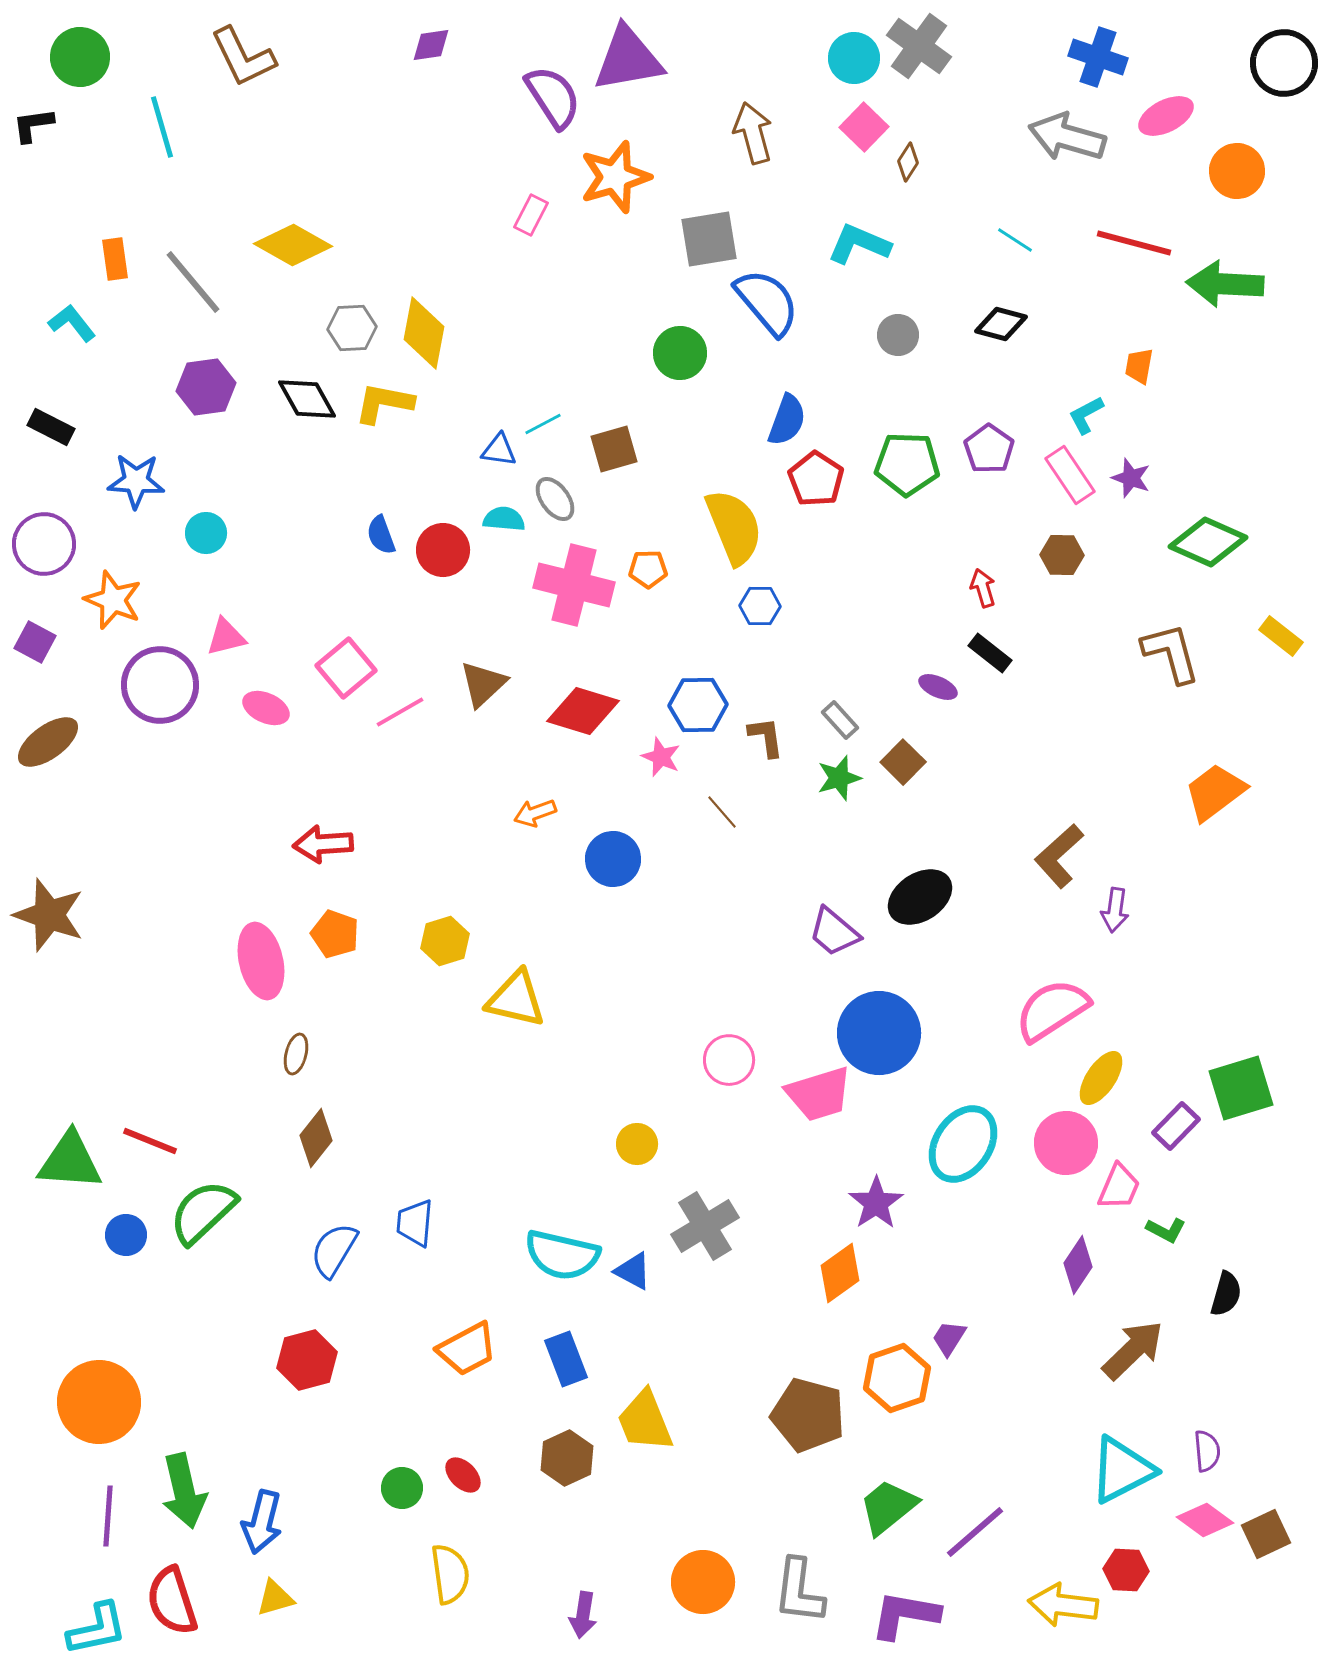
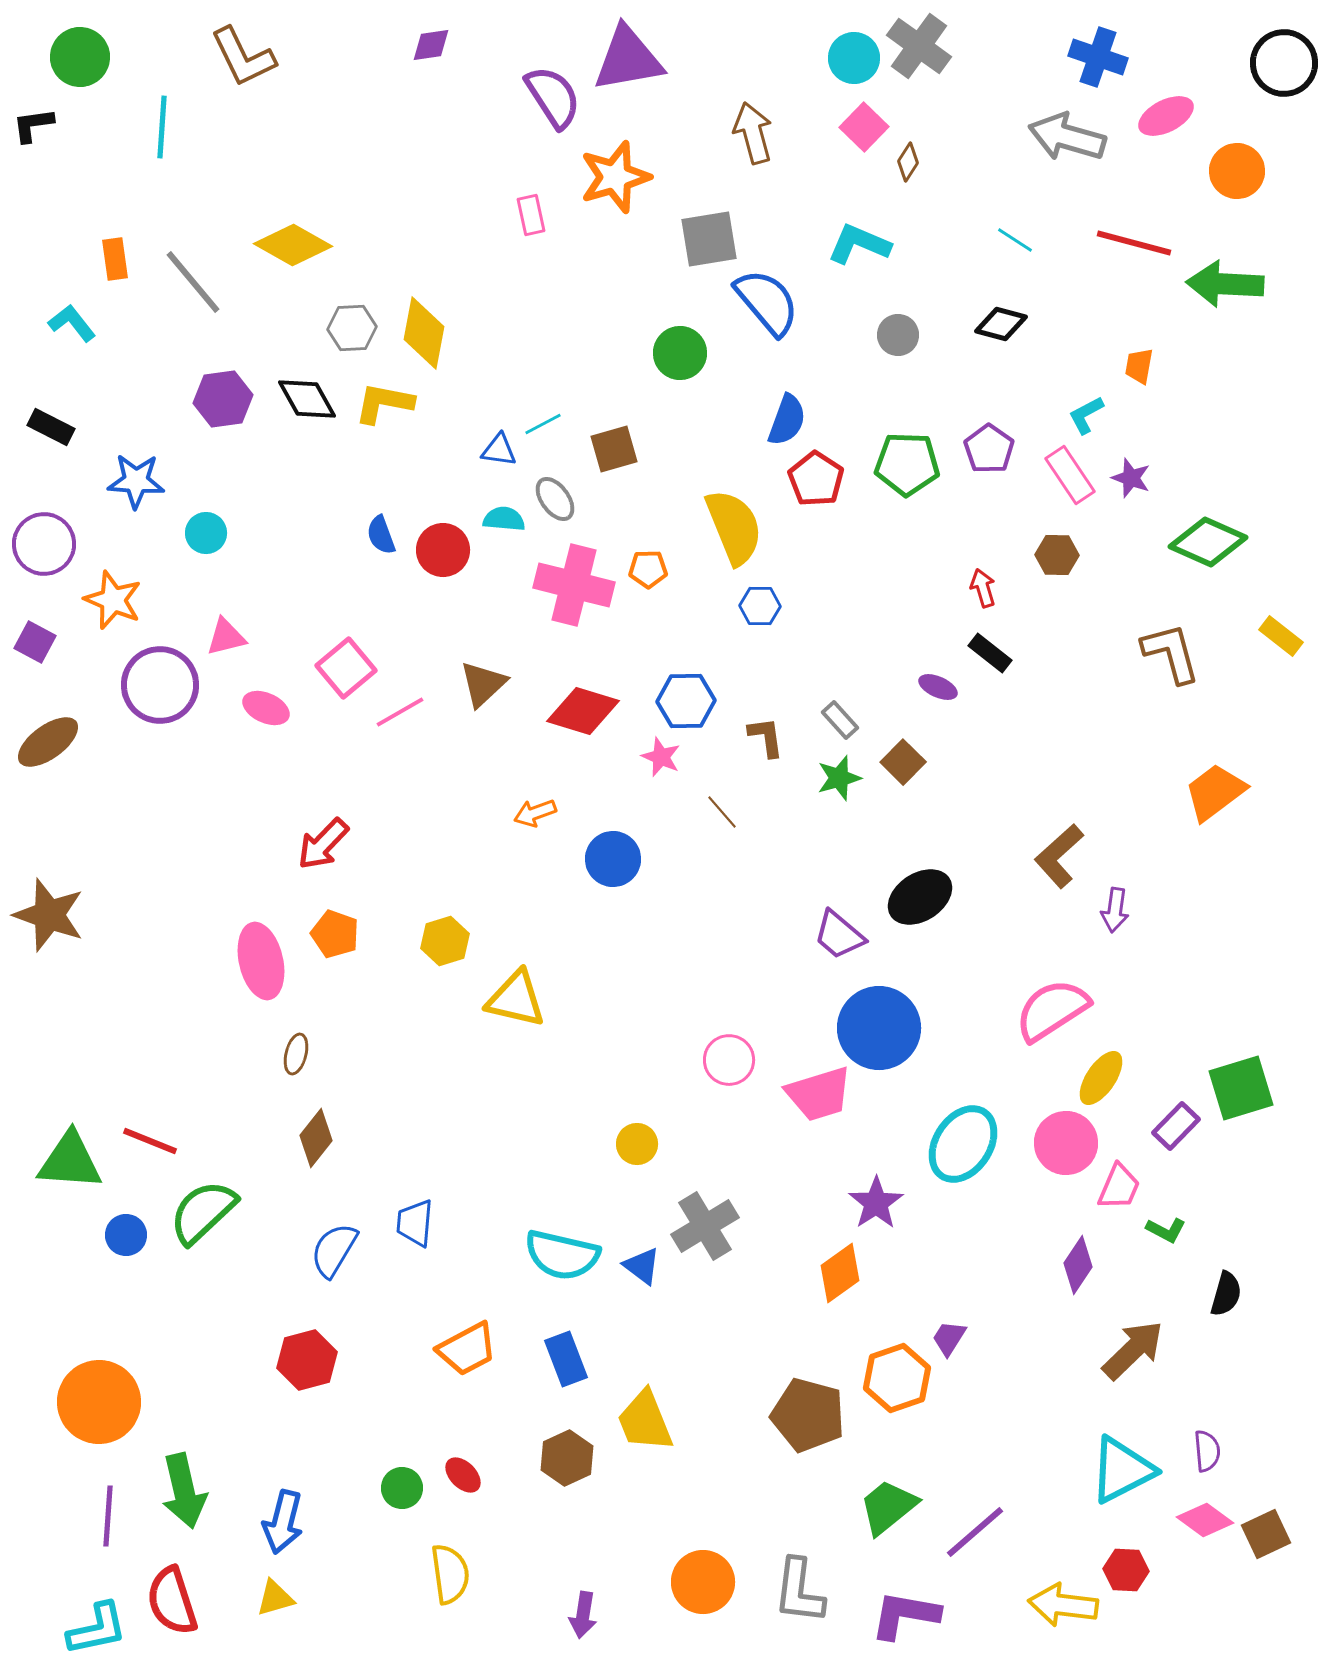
cyan line at (162, 127): rotated 20 degrees clockwise
pink rectangle at (531, 215): rotated 39 degrees counterclockwise
purple hexagon at (206, 387): moved 17 px right, 12 px down
brown hexagon at (1062, 555): moved 5 px left
blue hexagon at (698, 705): moved 12 px left, 4 px up
red arrow at (323, 844): rotated 42 degrees counterclockwise
purple trapezoid at (834, 932): moved 5 px right, 3 px down
blue circle at (879, 1033): moved 5 px up
blue triangle at (633, 1271): moved 9 px right, 5 px up; rotated 9 degrees clockwise
blue arrow at (262, 1522): moved 21 px right
